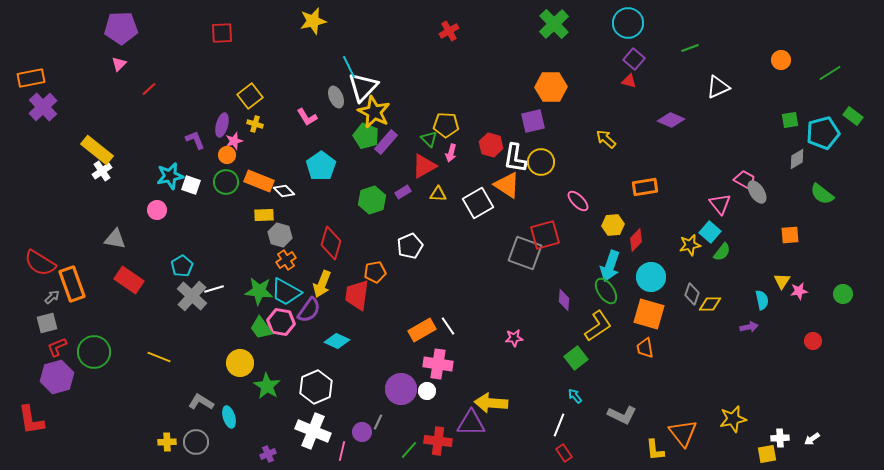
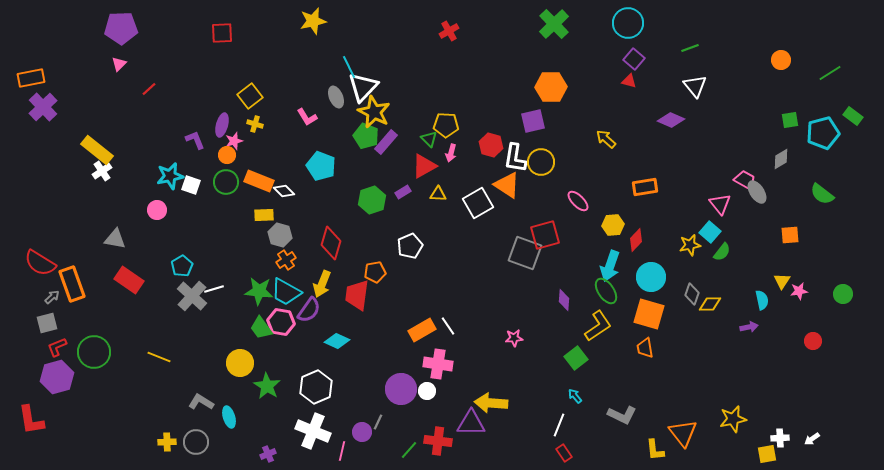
white triangle at (718, 87): moved 23 px left, 1 px up; rotated 45 degrees counterclockwise
gray diamond at (797, 159): moved 16 px left
cyan pentagon at (321, 166): rotated 16 degrees counterclockwise
